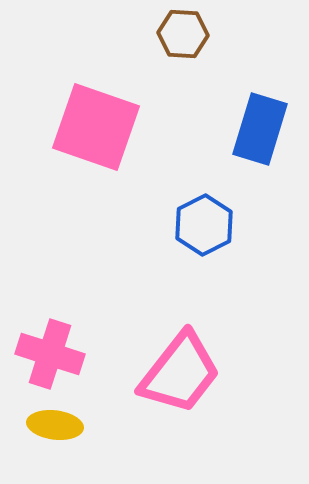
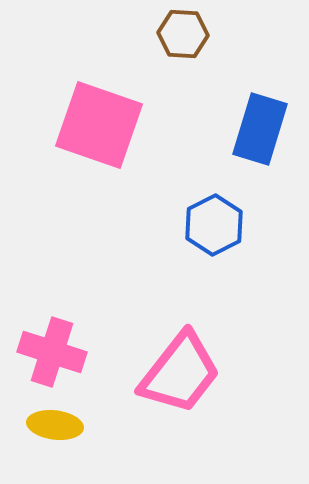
pink square: moved 3 px right, 2 px up
blue hexagon: moved 10 px right
pink cross: moved 2 px right, 2 px up
